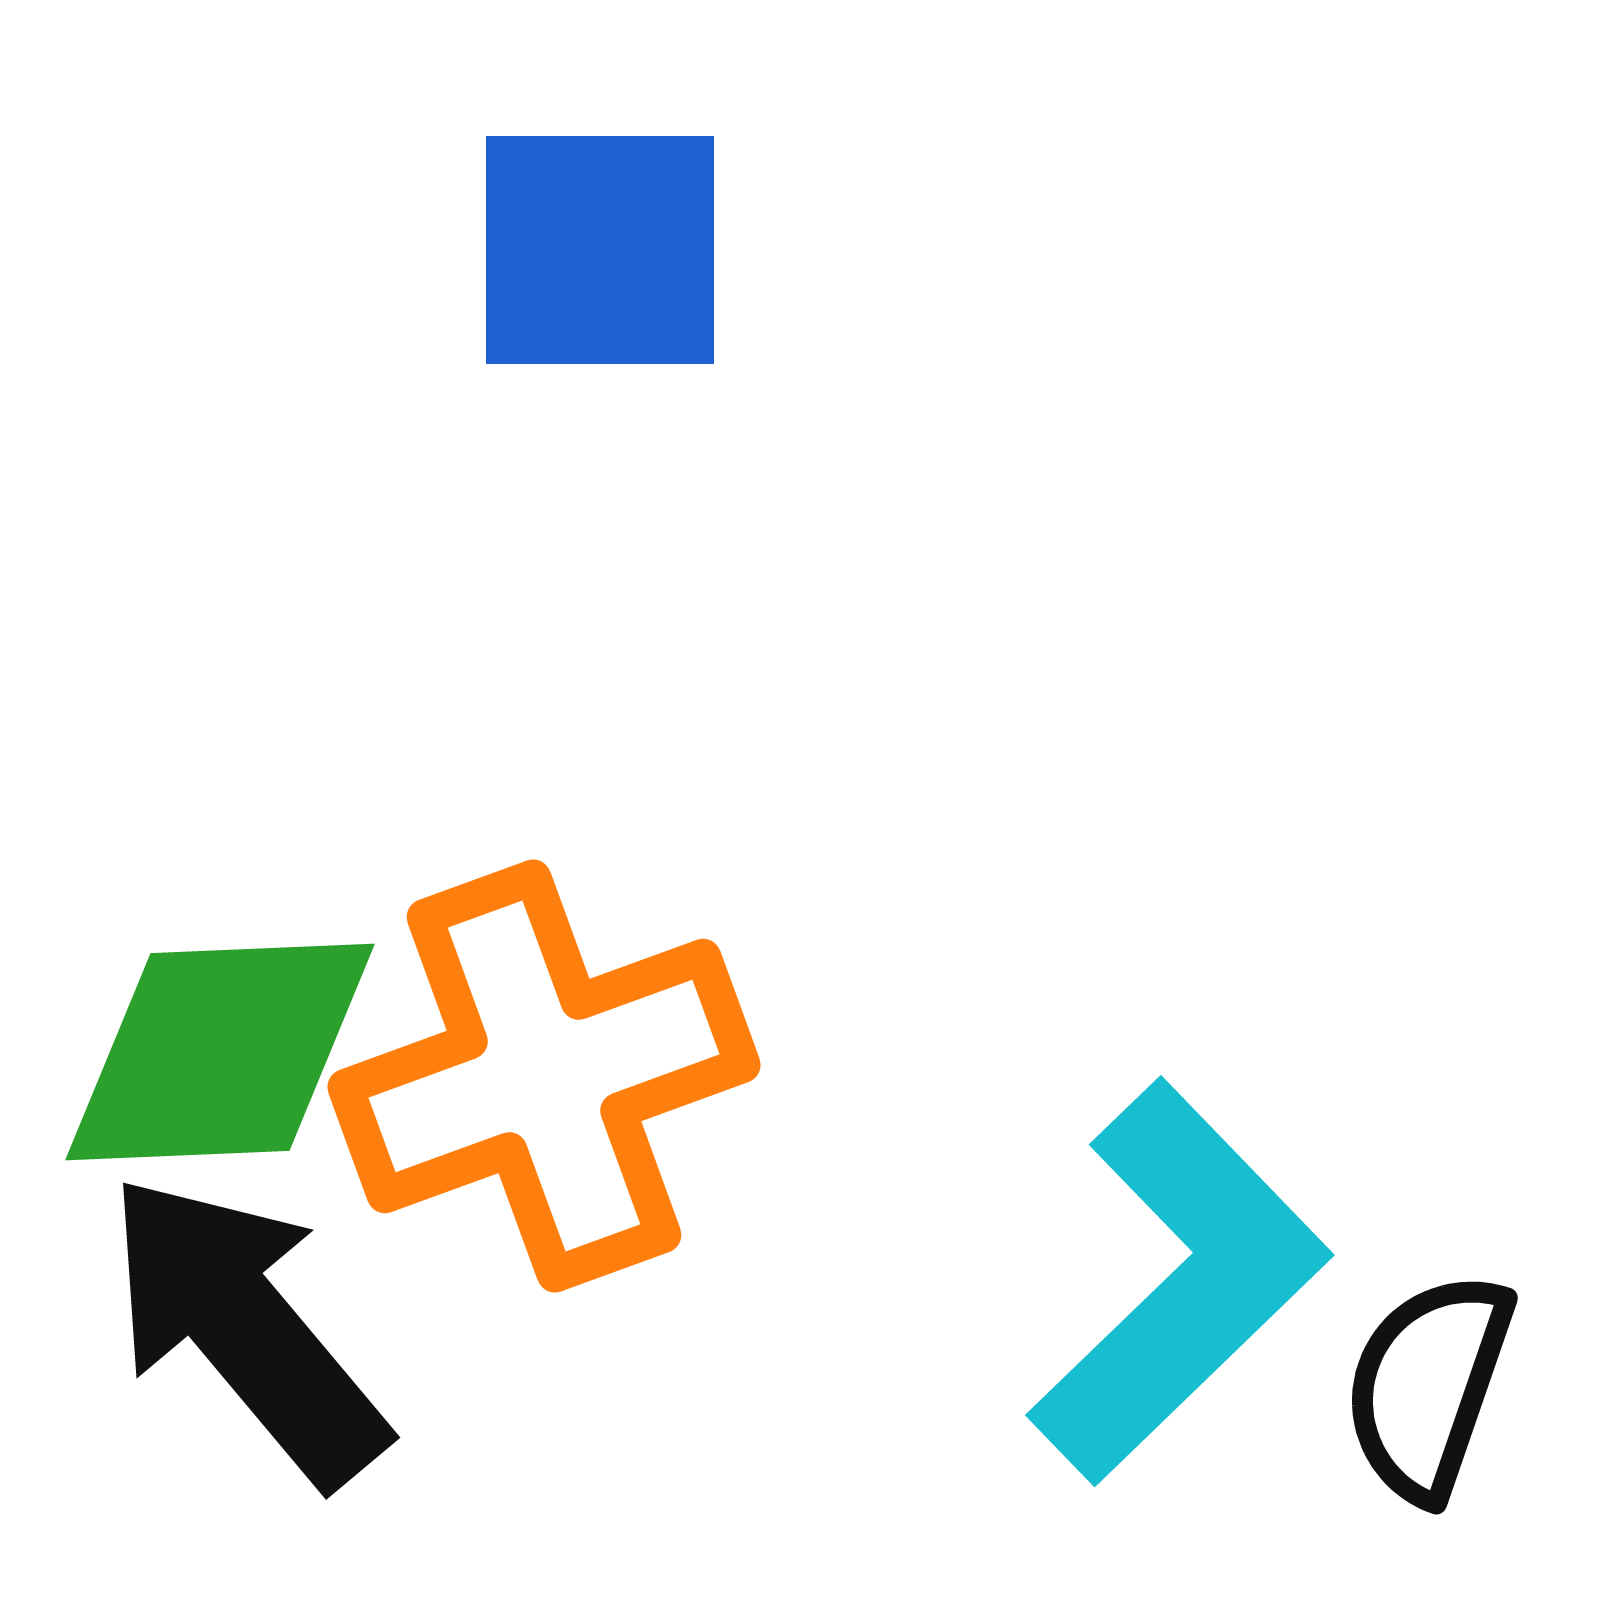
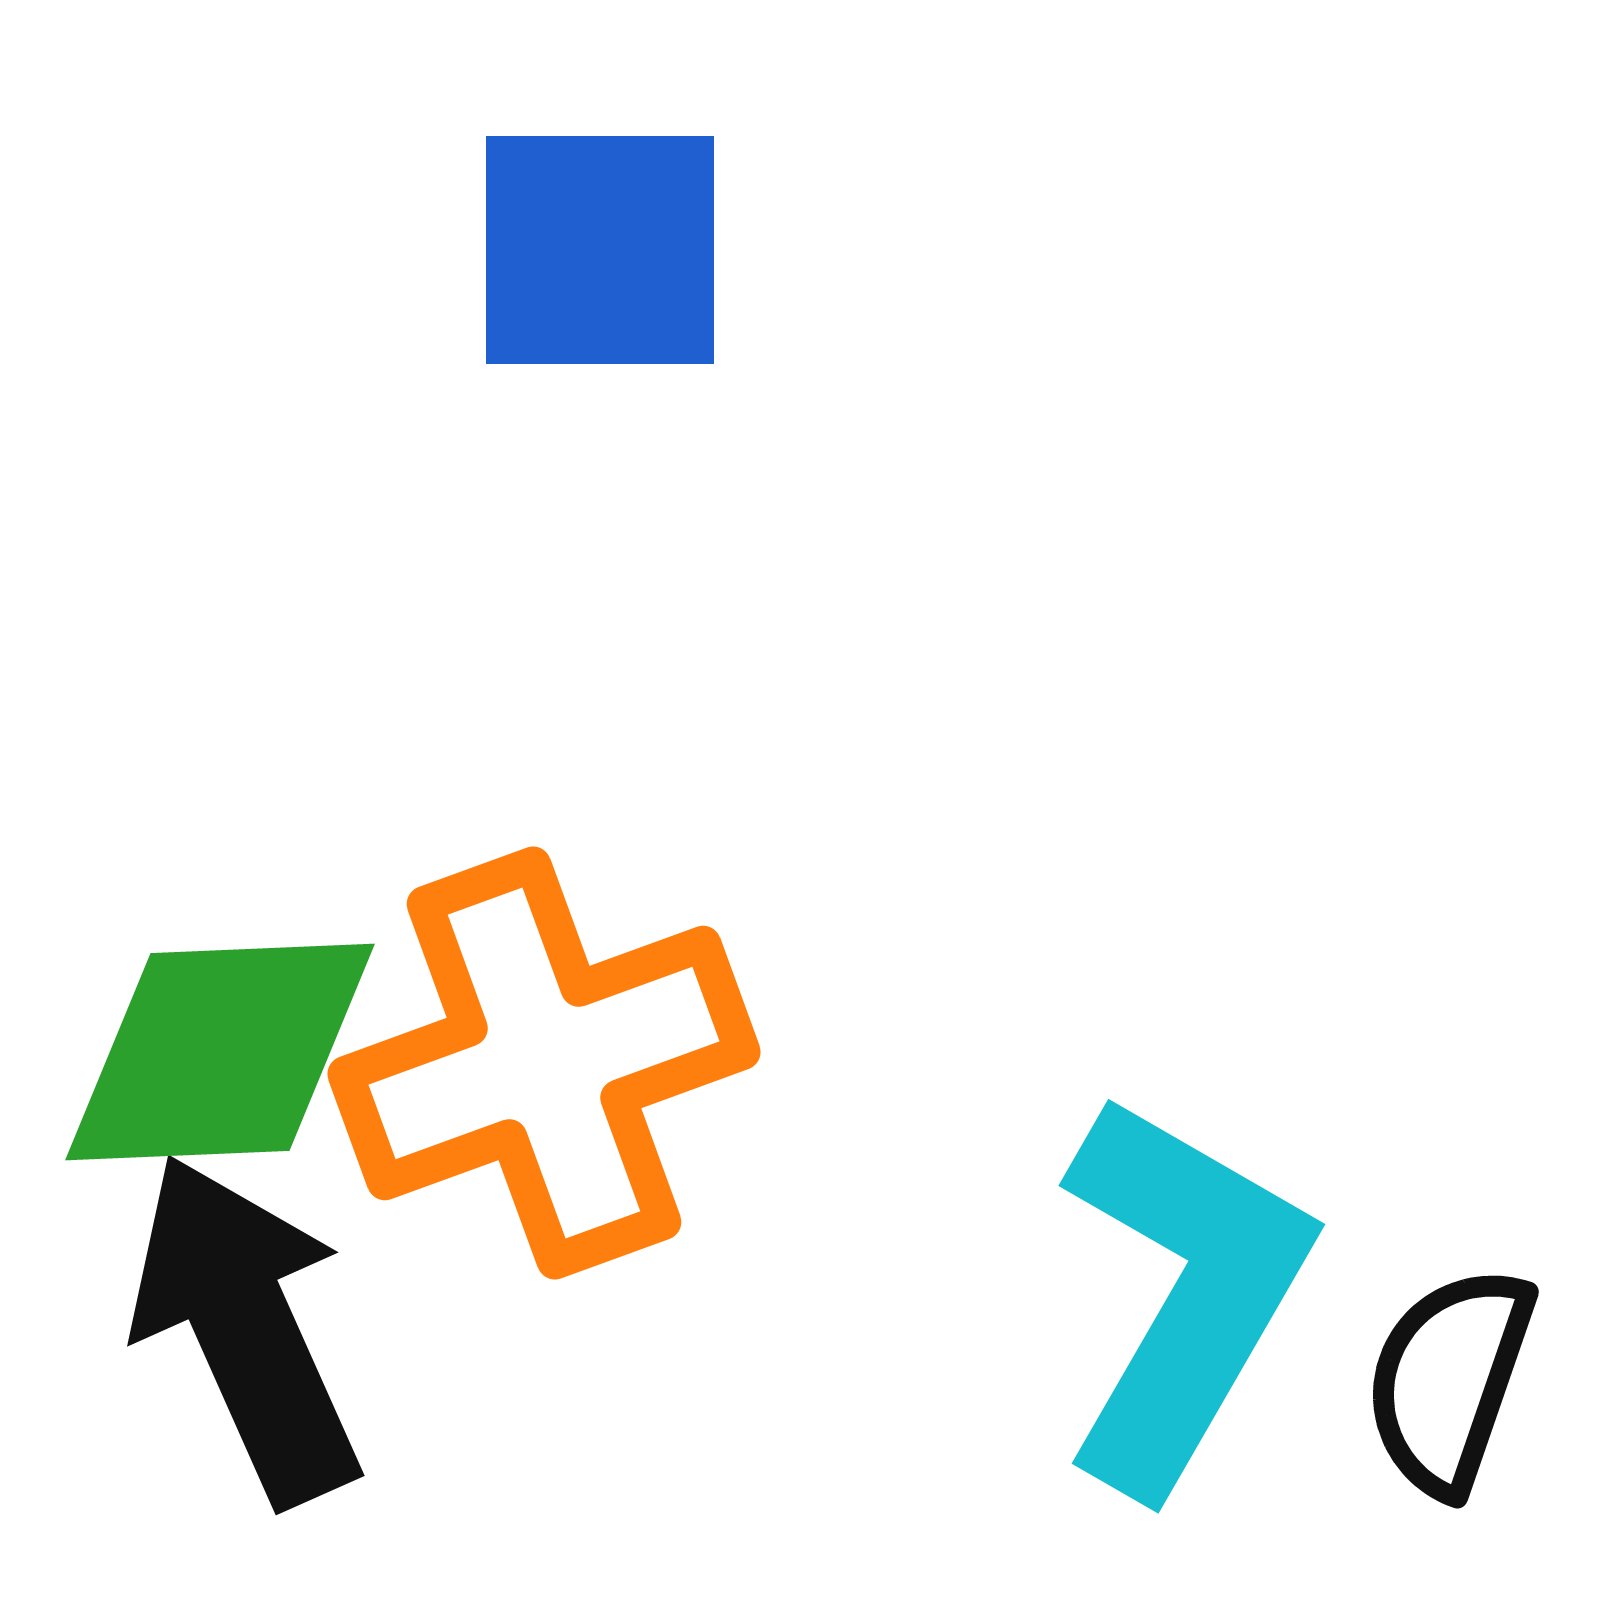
orange cross: moved 13 px up
cyan L-shape: moved 4 px right, 11 px down; rotated 16 degrees counterclockwise
black arrow: rotated 16 degrees clockwise
black semicircle: moved 21 px right, 6 px up
